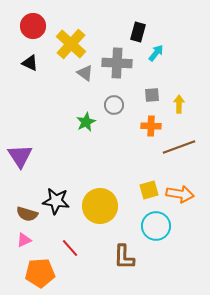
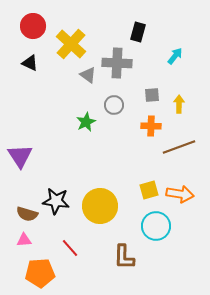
cyan arrow: moved 19 px right, 3 px down
gray triangle: moved 3 px right, 2 px down
pink triangle: rotated 21 degrees clockwise
